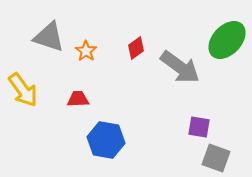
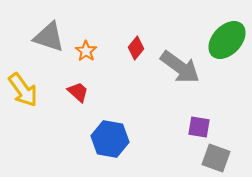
red diamond: rotated 15 degrees counterclockwise
red trapezoid: moved 7 px up; rotated 45 degrees clockwise
blue hexagon: moved 4 px right, 1 px up
